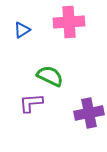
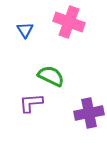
pink cross: rotated 24 degrees clockwise
blue triangle: moved 3 px right; rotated 30 degrees counterclockwise
green semicircle: moved 1 px right
